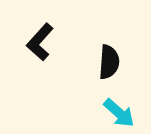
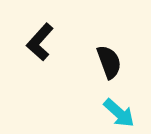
black semicircle: rotated 24 degrees counterclockwise
